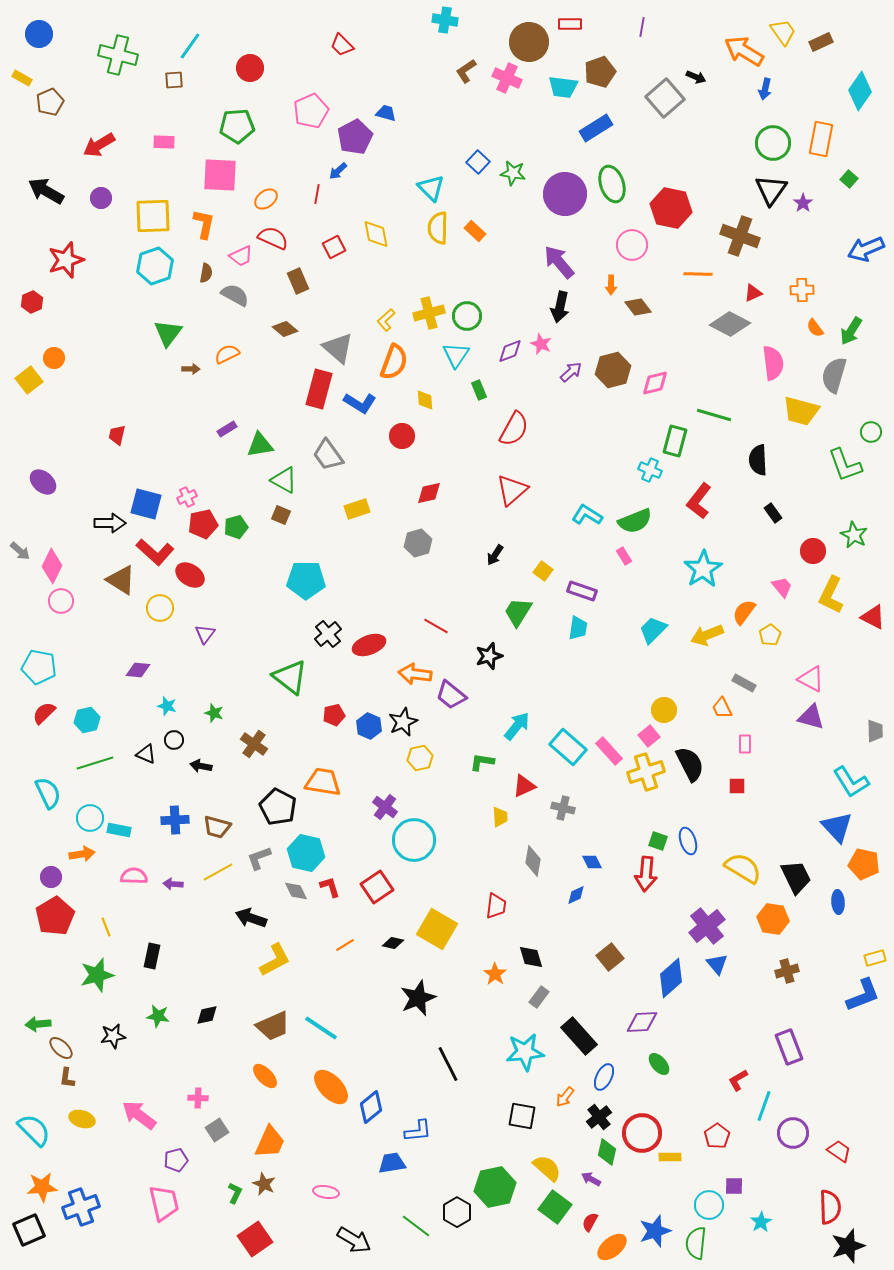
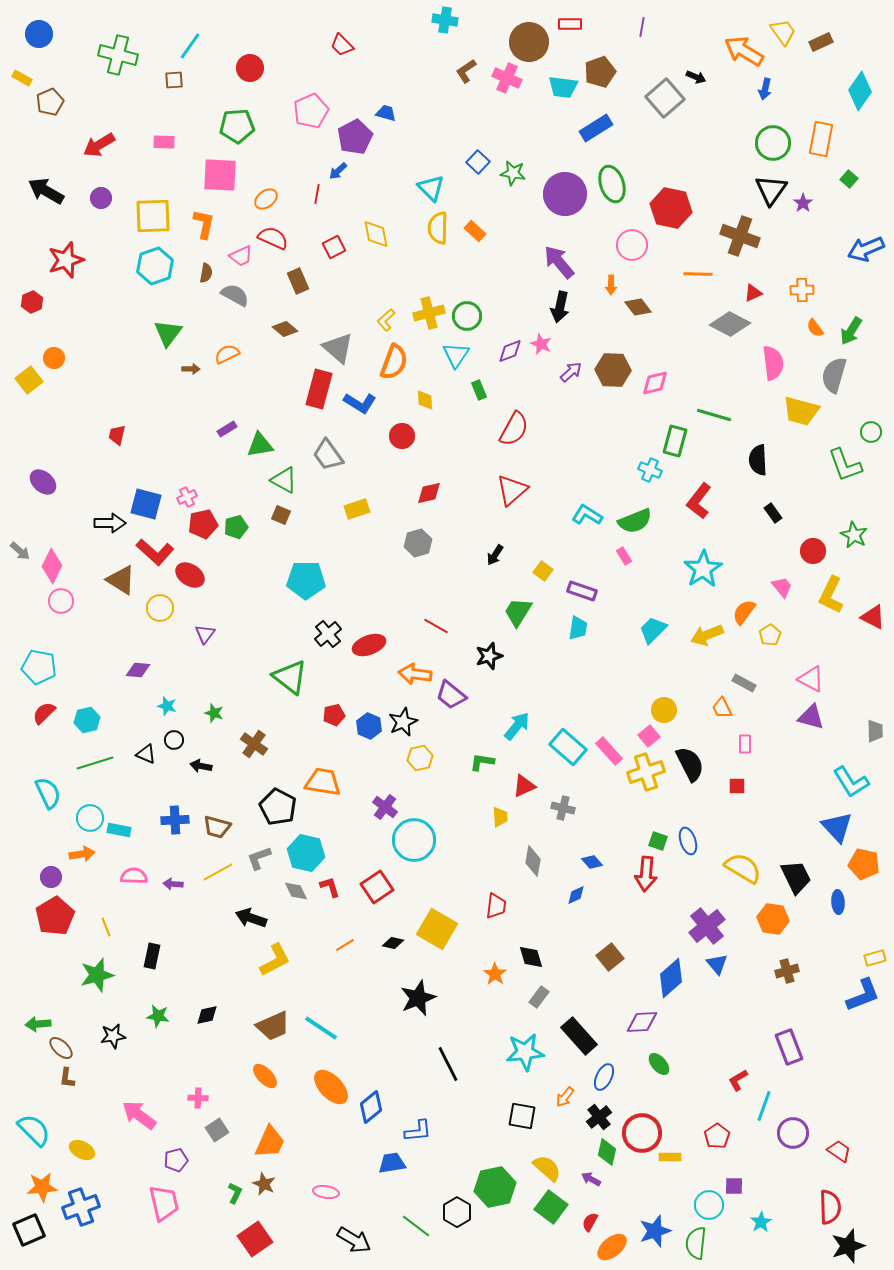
brown hexagon at (613, 370): rotated 16 degrees clockwise
blue diamond at (592, 862): rotated 15 degrees counterclockwise
yellow ellipse at (82, 1119): moved 31 px down; rotated 10 degrees clockwise
green square at (555, 1207): moved 4 px left
